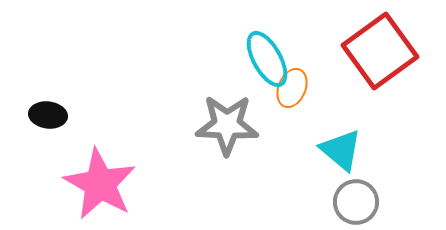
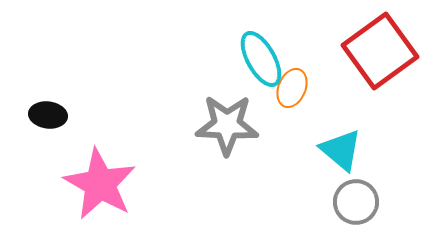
cyan ellipse: moved 6 px left
